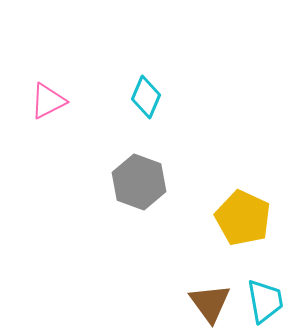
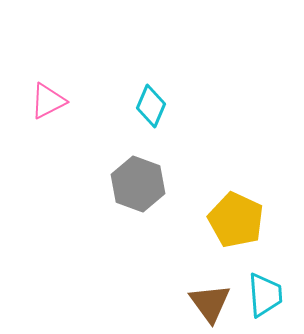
cyan diamond: moved 5 px right, 9 px down
gray hexagon: moved 1 px left, 2 px down
yellow pentagon: moved 7 px left, 2 px down
cyan trapezoid: moved 6 px up; rotated 6 degrees clockwise
